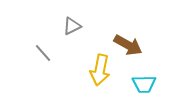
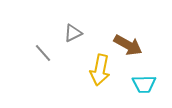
gray triangle: moved 1 px right, 7 px down
